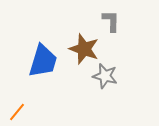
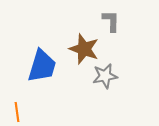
blue trapezoid: moved 1 px left, 5 px down
gray star: rotated 25 degrees counterclockwise
orange line: rotated 48 degrees counterclockwise
